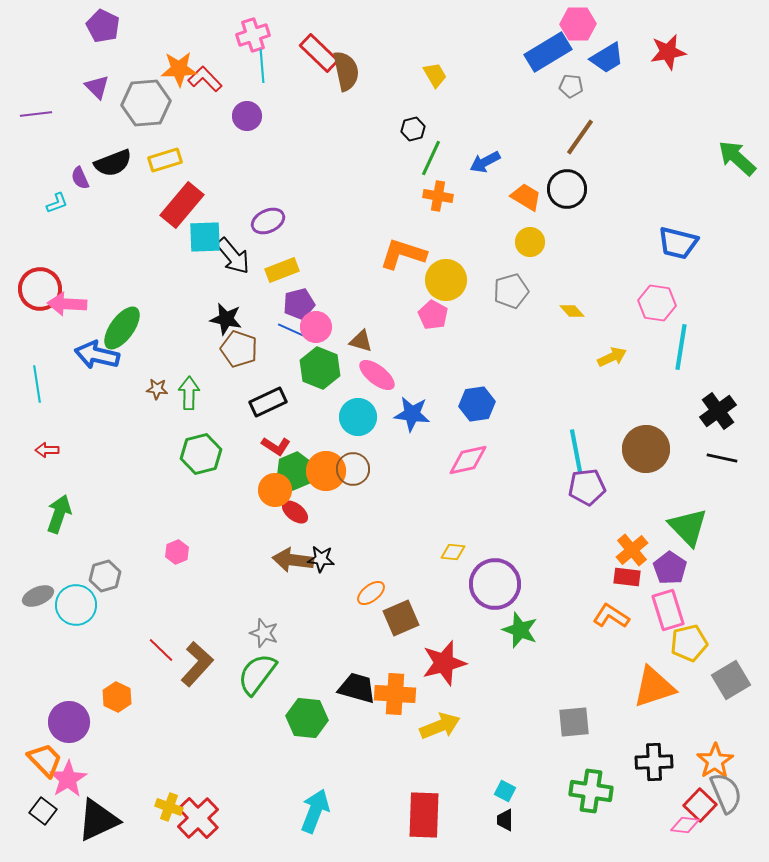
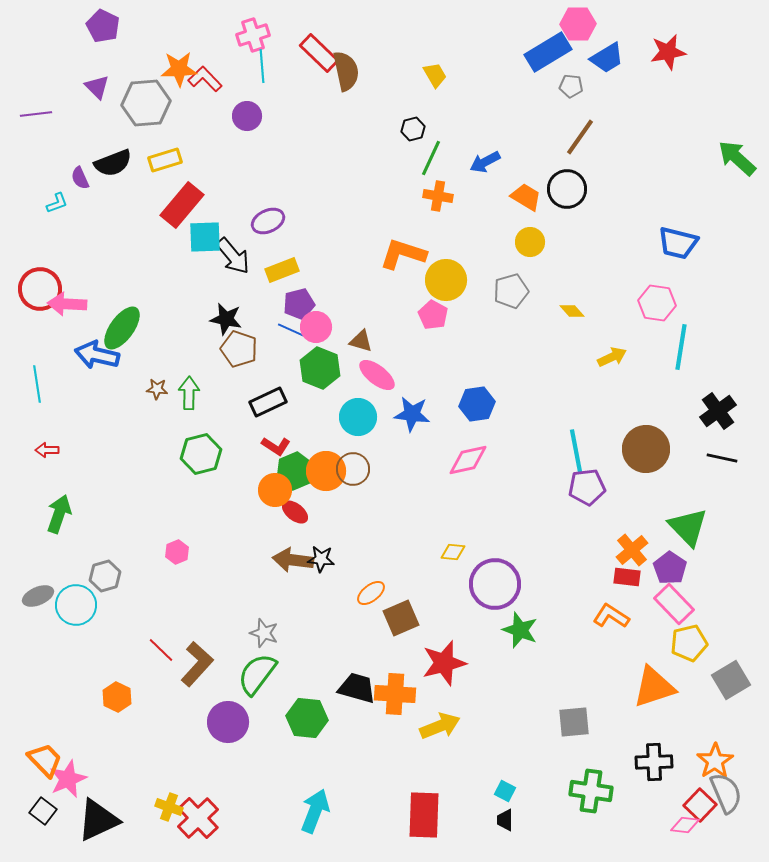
pink rectangle at (668, 610): moved 6 px right, 6 px up; rotated 27 degrees counterclockwise
purple circle at (69, 722): moved 159 px right
pink star at (68, 779): rotated 9 degrees clockwise
